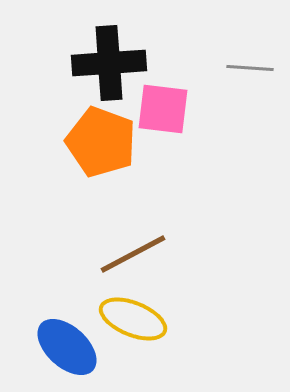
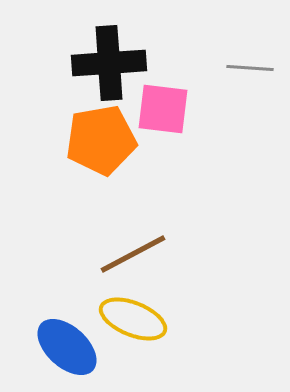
orange pentagon: moved 2 px up; rotated 30 degrees counterclockwise
